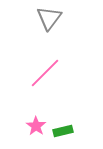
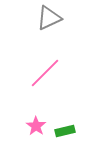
gray triangle: rotated 28 degrees clockwise
green rectangle: moved 2 px right
